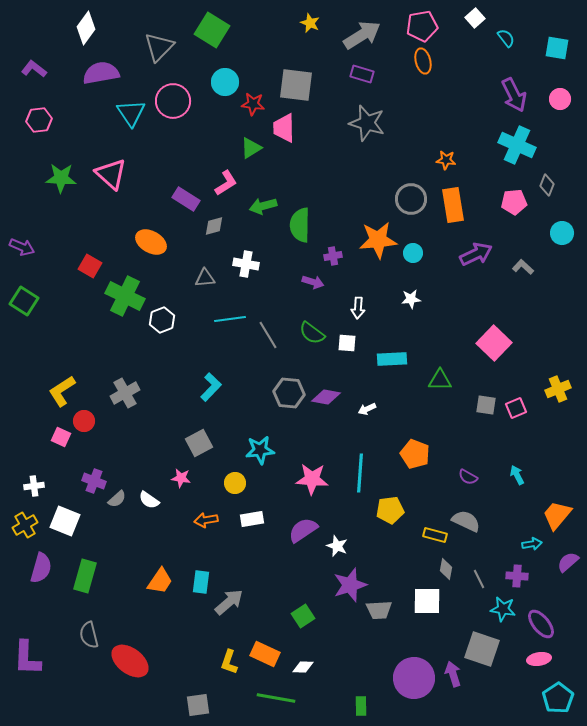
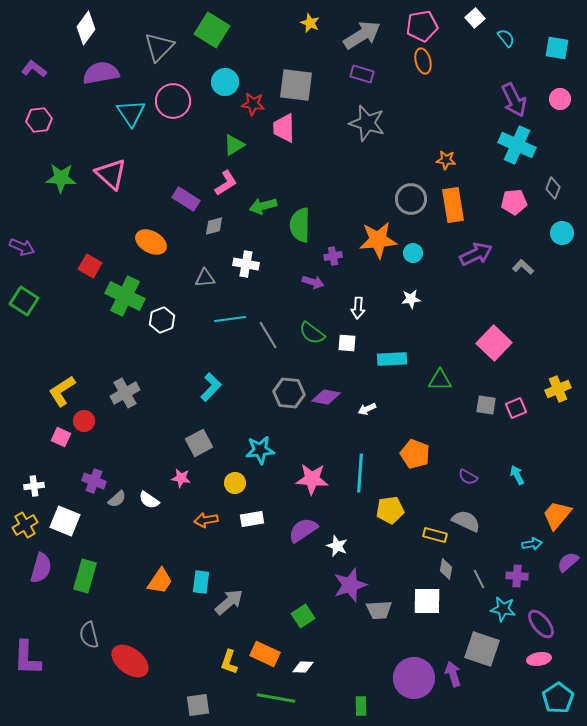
purple arrow at (514, 95): moved 5 px down
green triangle at (251, 148): moved 17 px left, 3 px up
gray diamond at (547, 185): moved 6 px right, 3 px down
